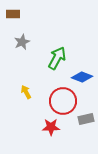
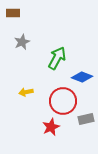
brown rectangle: moved 1 px up
yellow arrow: rotated 72 degrees counterclockwise
red star: rotated 24 degrees counterclockwise
